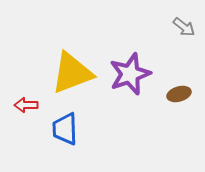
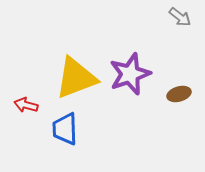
gray arrow: moved 4 px left, 10 px up
yellow triangle: moved 4 px right, 5 px down
red arrow: rotated 15 degrees clockwise
